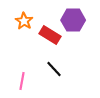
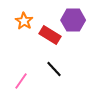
pink line: moved 1 px left; rotated 24 degrees clockwise
